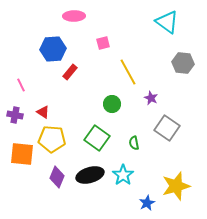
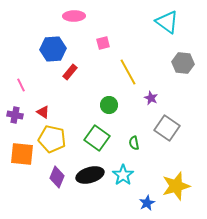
green circle: moved 3 px left, 1 px down
yellow pentagon: rotated 8 degrees clockwise
